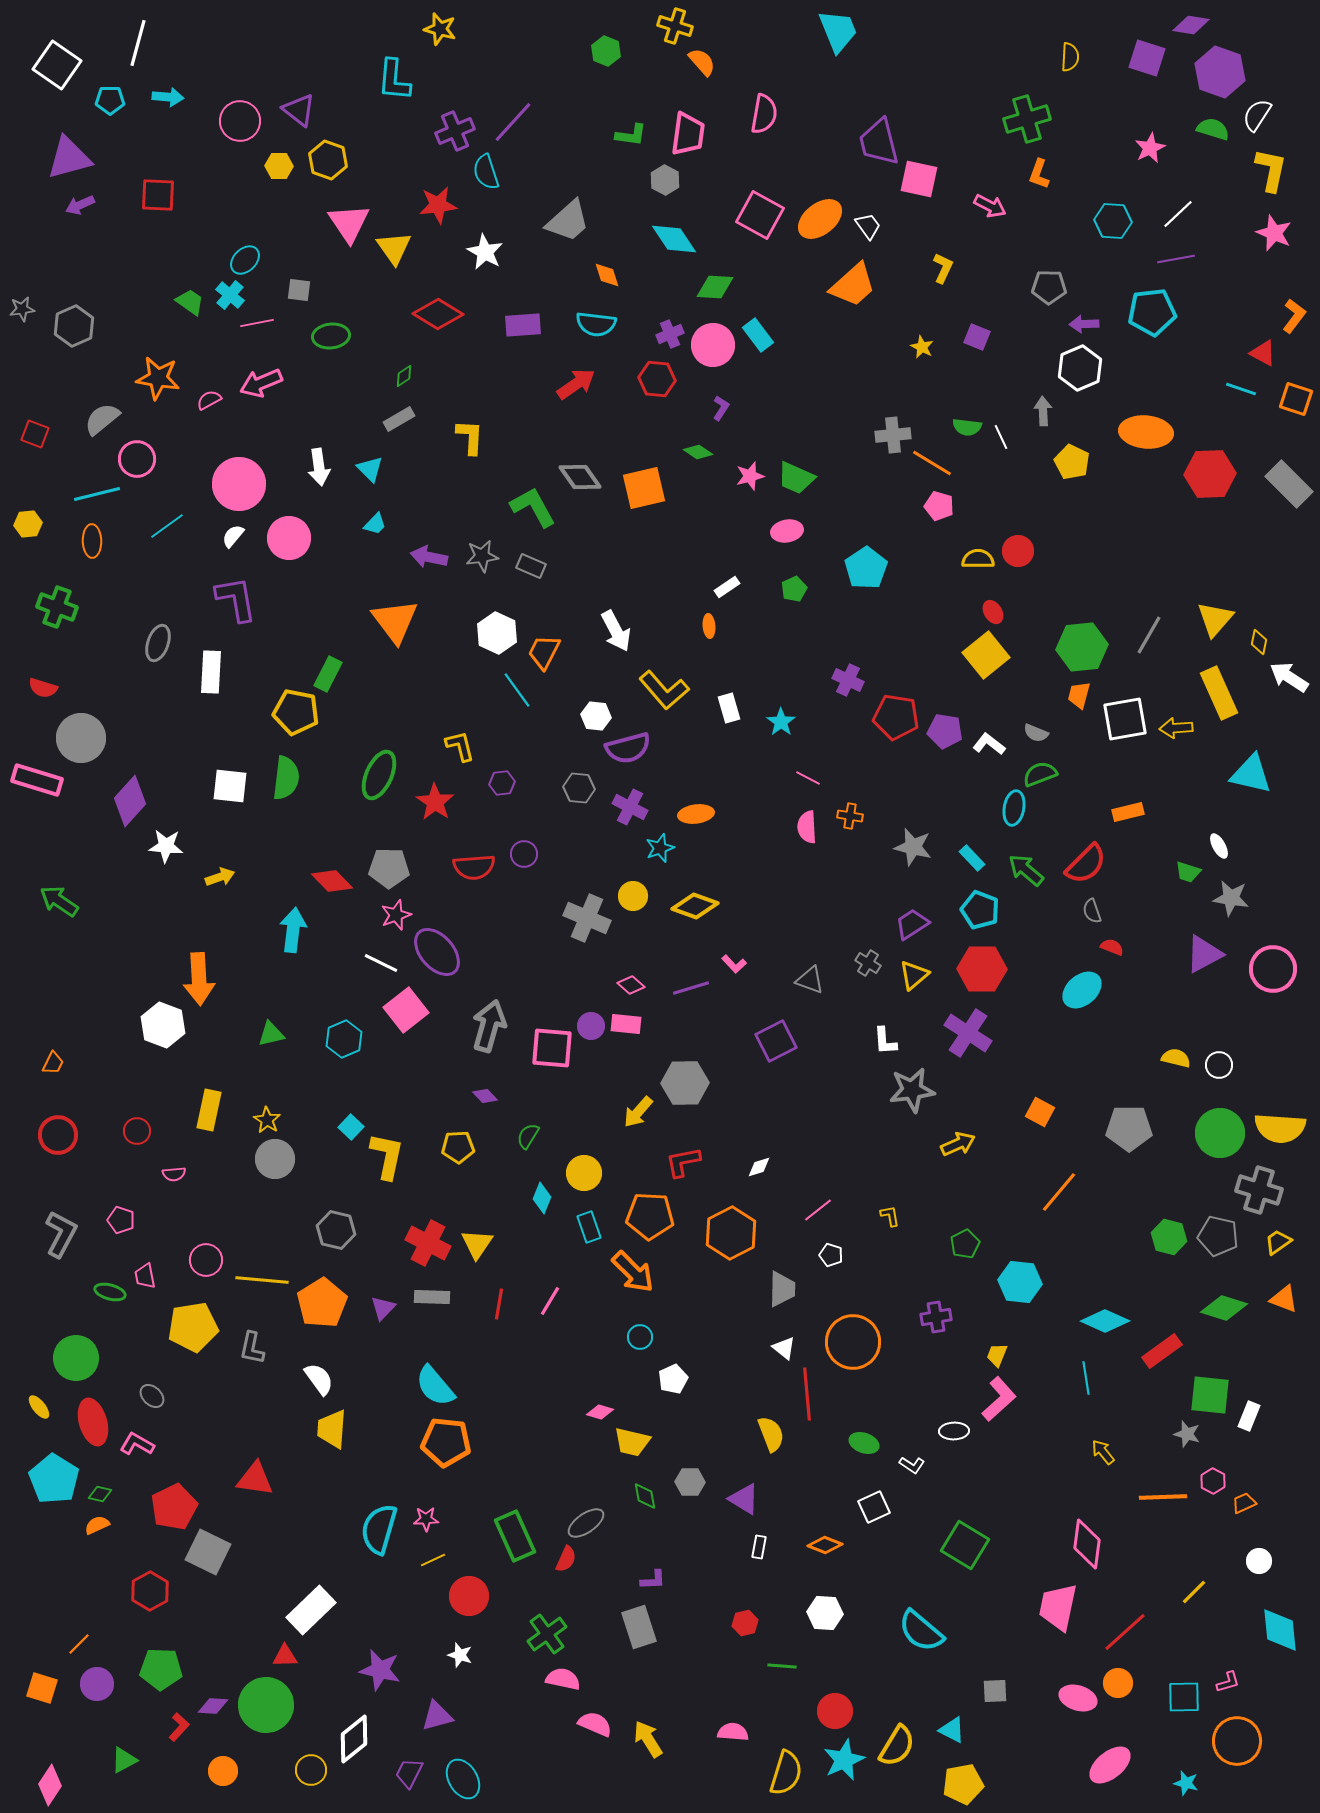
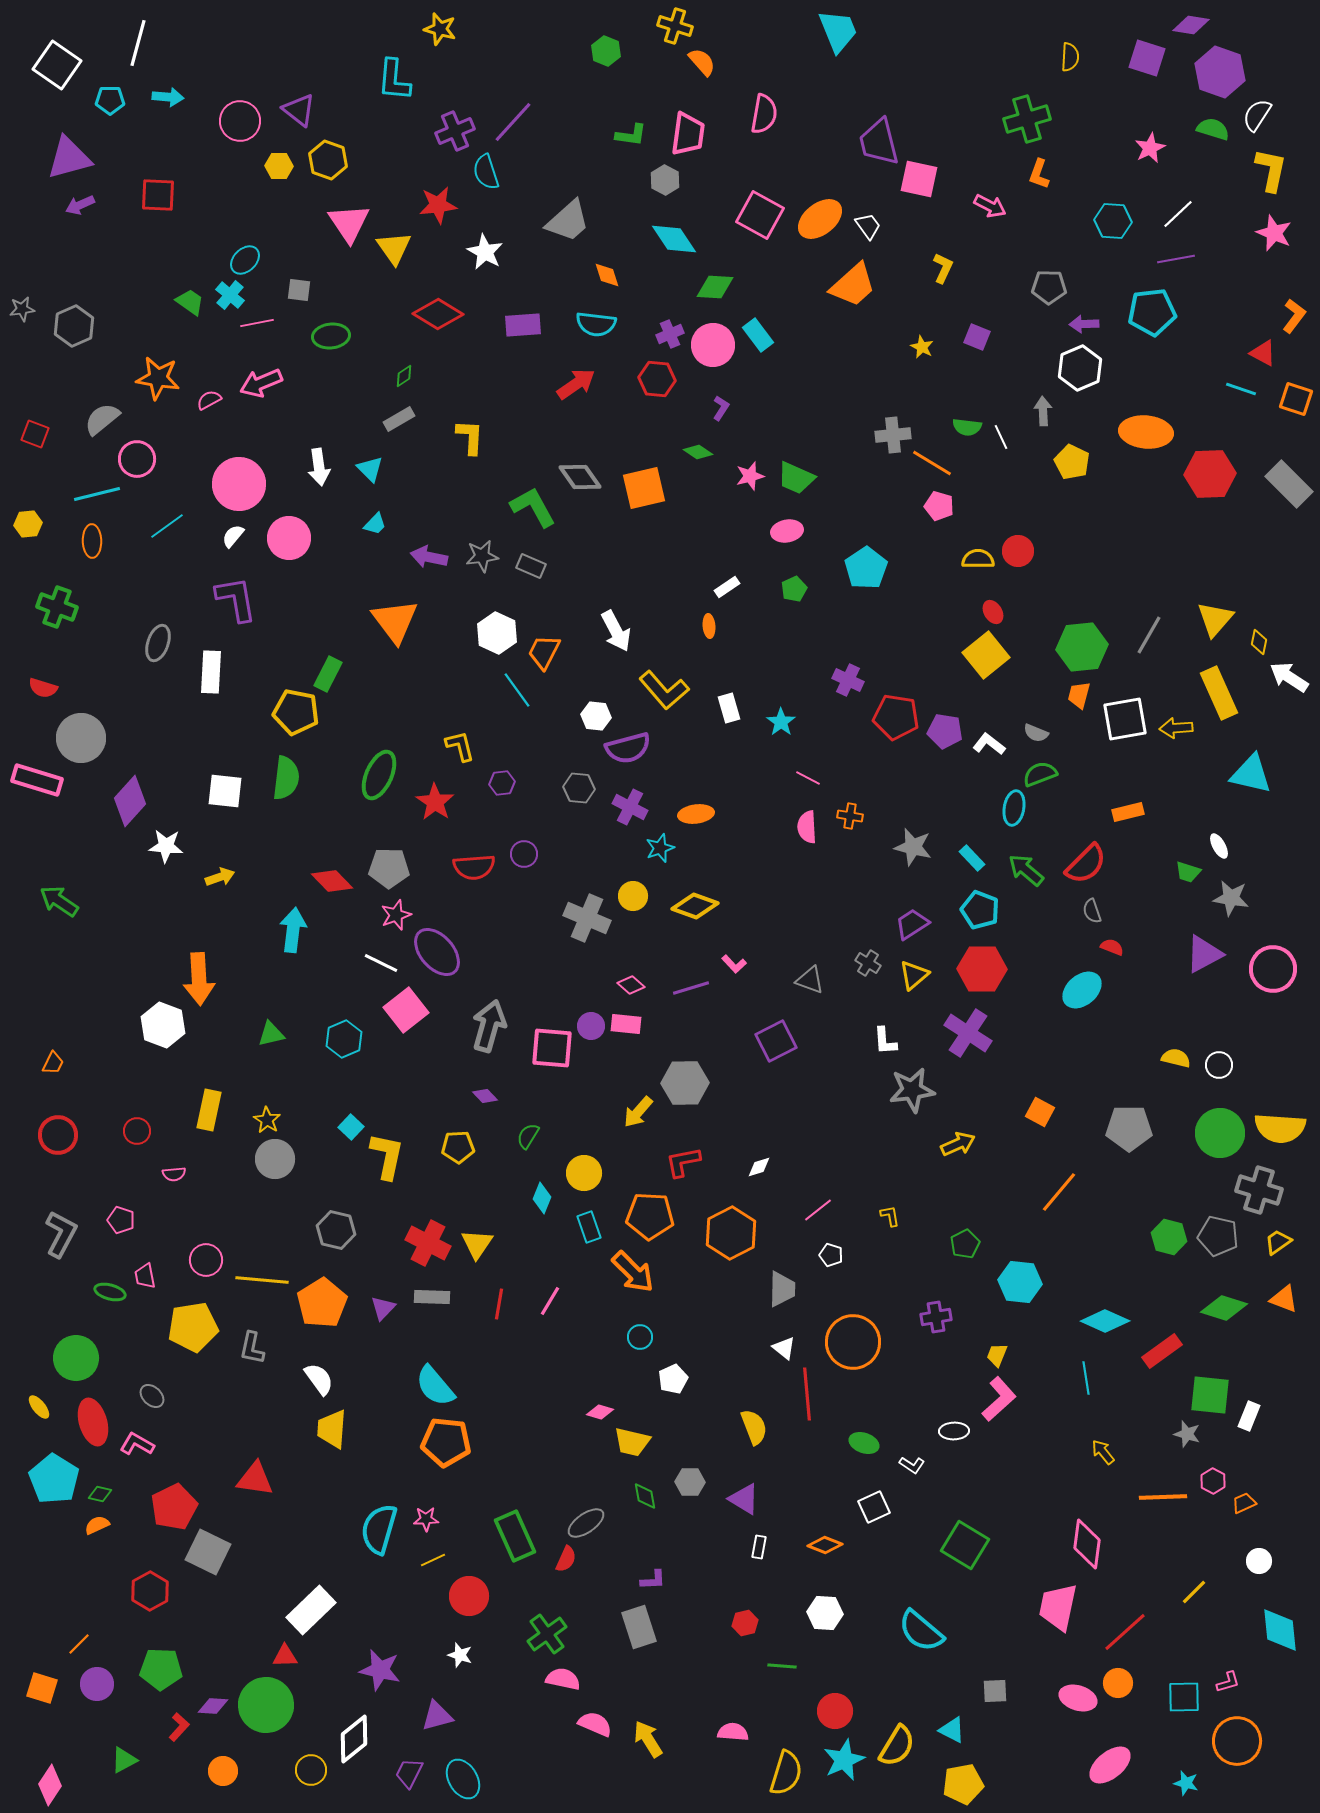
white square at (230, 786): moved 5 px left, 5 px down
yellow semicircle at (771, 1434): moved 17 px left, 7 px up
